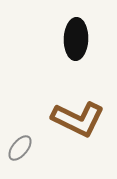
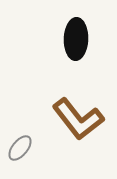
brown L-shape: rotated 26 degrees clockwise
